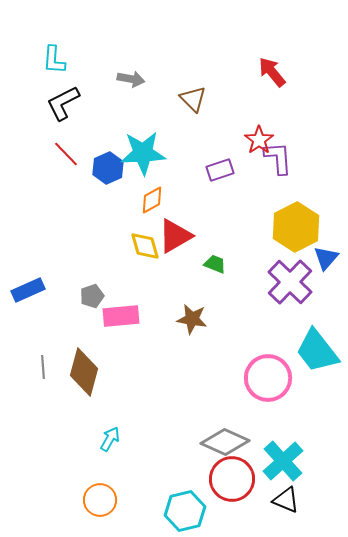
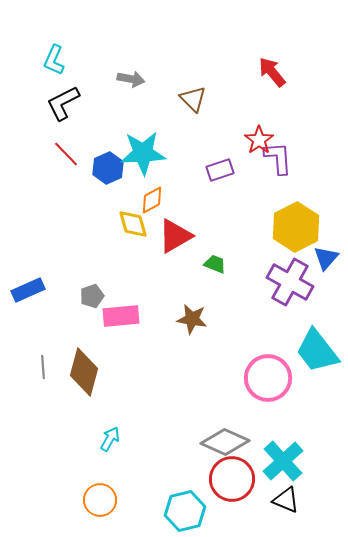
cyan L-shape: rotated 20 degrees clockwise
yellow diamond: moved 12 px left, 22 px up
purple cross: rotated 15 degrees counterclockwise
